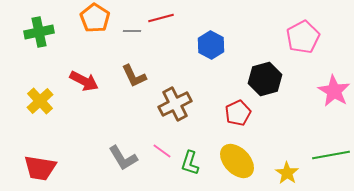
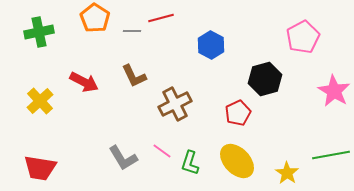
red arrow: moved 1 px down
